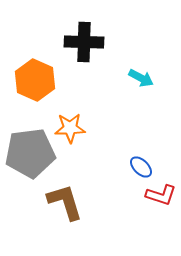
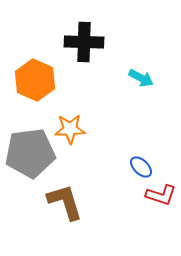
orange star: moved 1 px down
